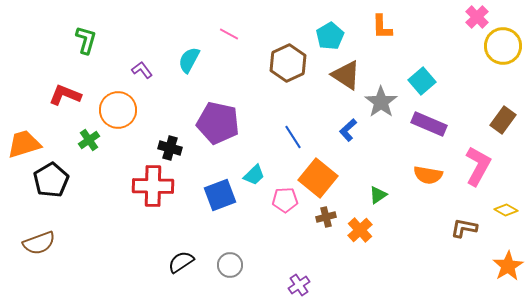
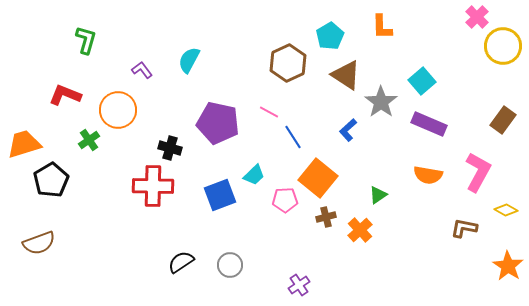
pink line: moved 40 px right, 78 px down
pink L-shape: moved 6 px down
orange star: rotated 8 degrees counterclockwise
